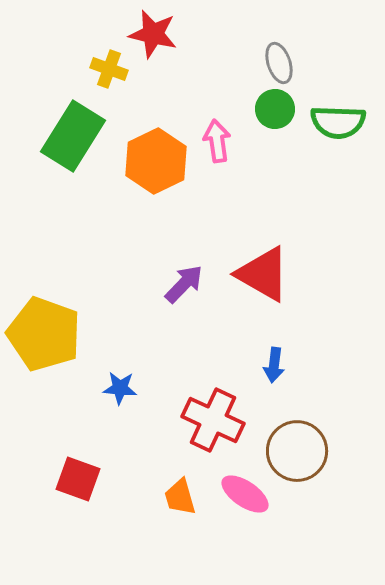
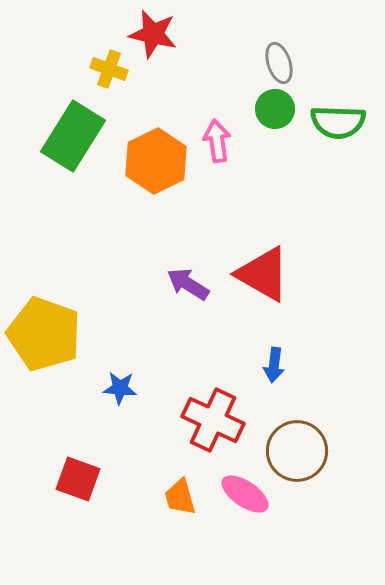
purple arrow: moved 4 px right; rotated 102 degrees counterclockwise
